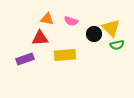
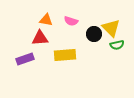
orange triangle: moved 1 px left, 1 px down
